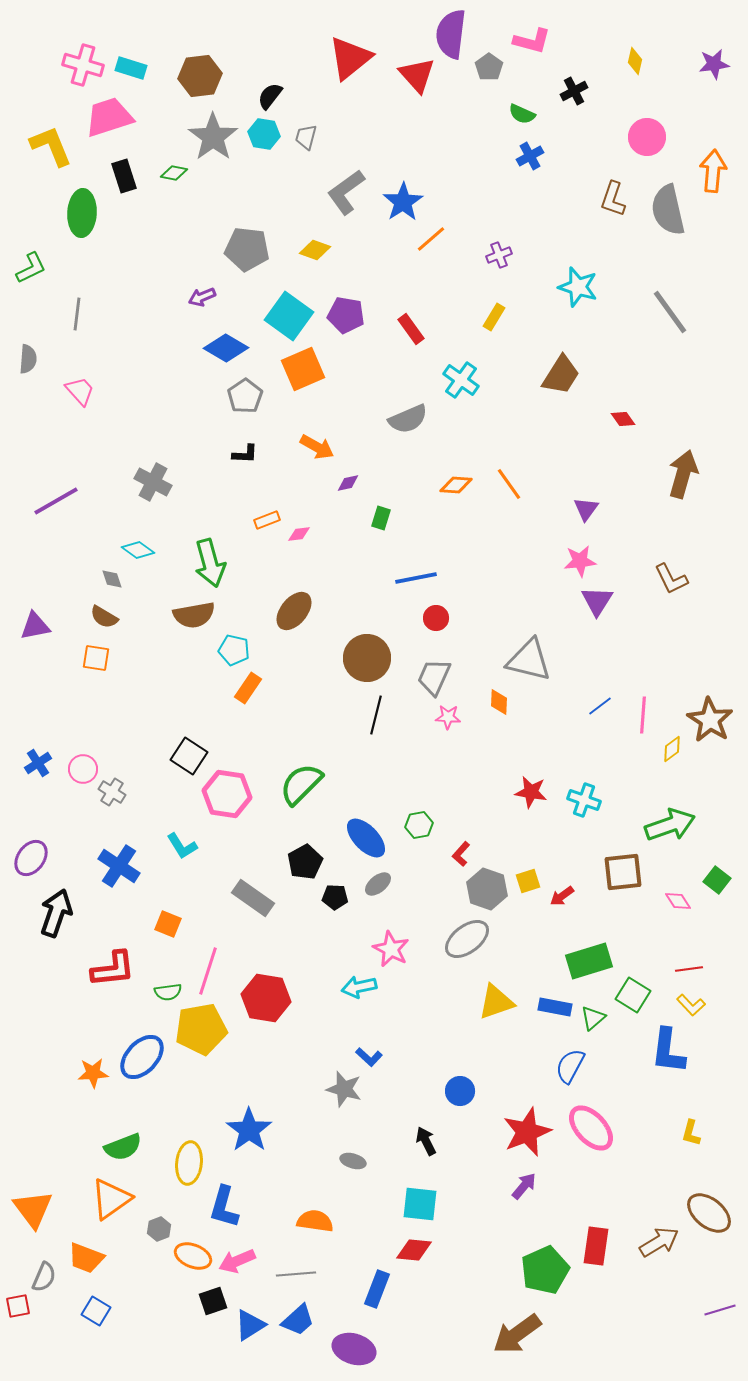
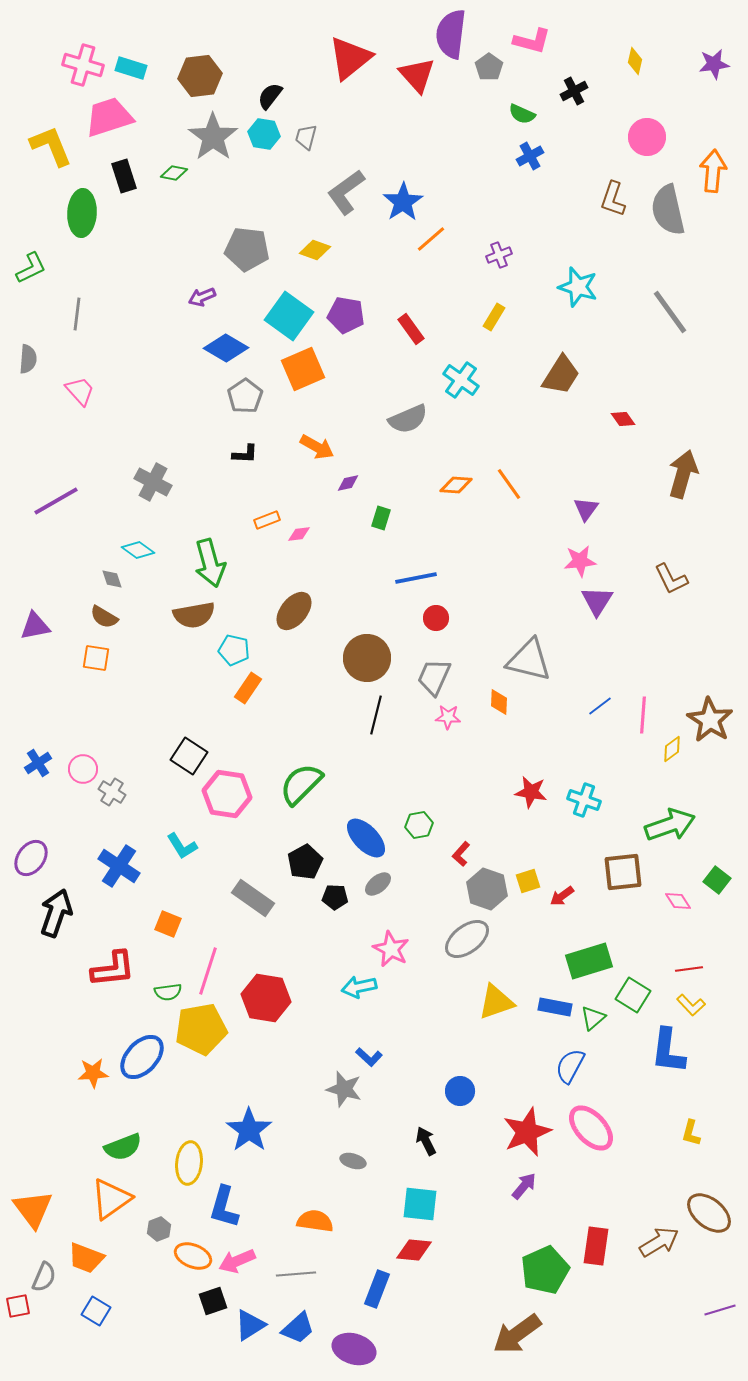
blue trapezoid at (298, 1320): moved 8 px down
